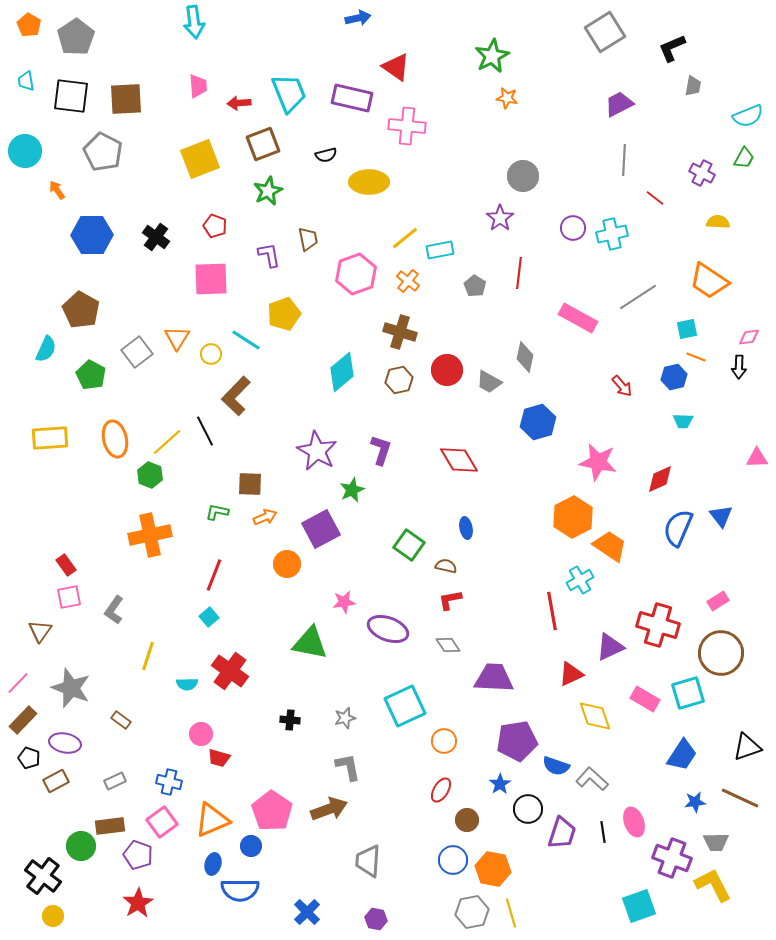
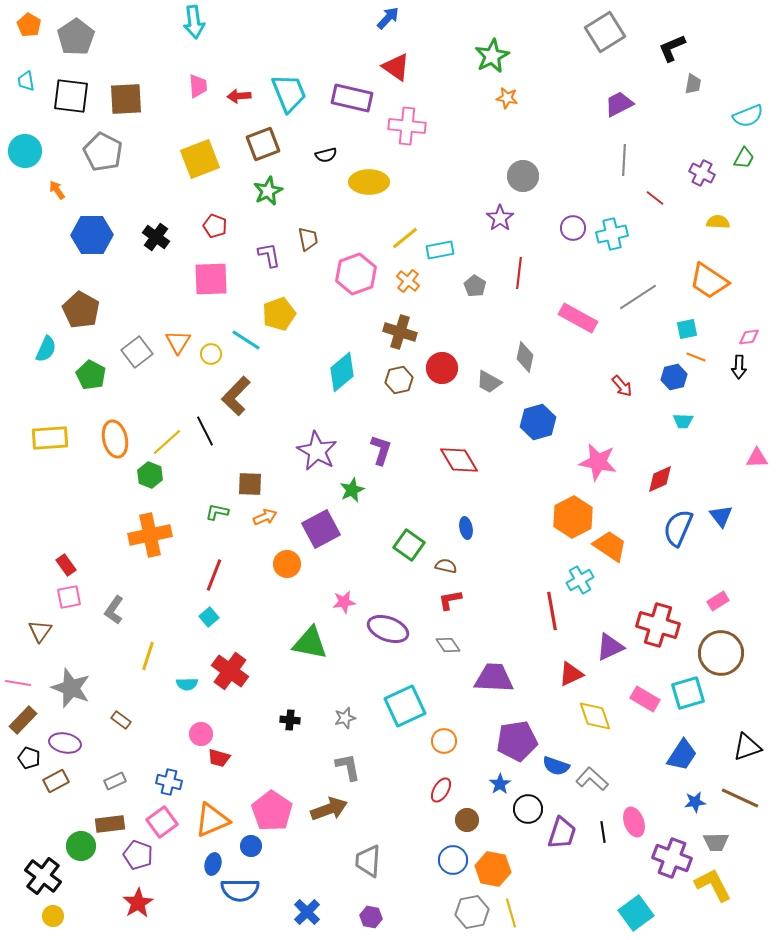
blue arrow at (358, 18): moved 30 px right; rotated 35 degrees counterclockwise
gray trapezoid at (693, 86): moved 2 px up
red arrow at (239, 103): moved 7 px up
yellow pentagon at (284, 314): moved 5 px left
orange triangle at (177, 338): moved 1 px right, 4 px down
red circle at (447, 370): moved 5 px left, 2 px up
pink line at (18, 683): rotated 55 degrees clockwise
brown rectangle at (110, 826): moved 2 px up
cyan square at (639, 906): moved 3 px left, 7 px down; rotated 16 degrees counterclockwise
purple hexagon at (376, 919): moved 5 px left, 2 px up
